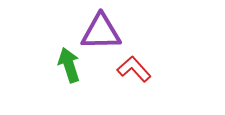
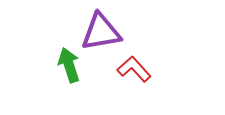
purple triangle: rotated 9 degrees counterclockwise
